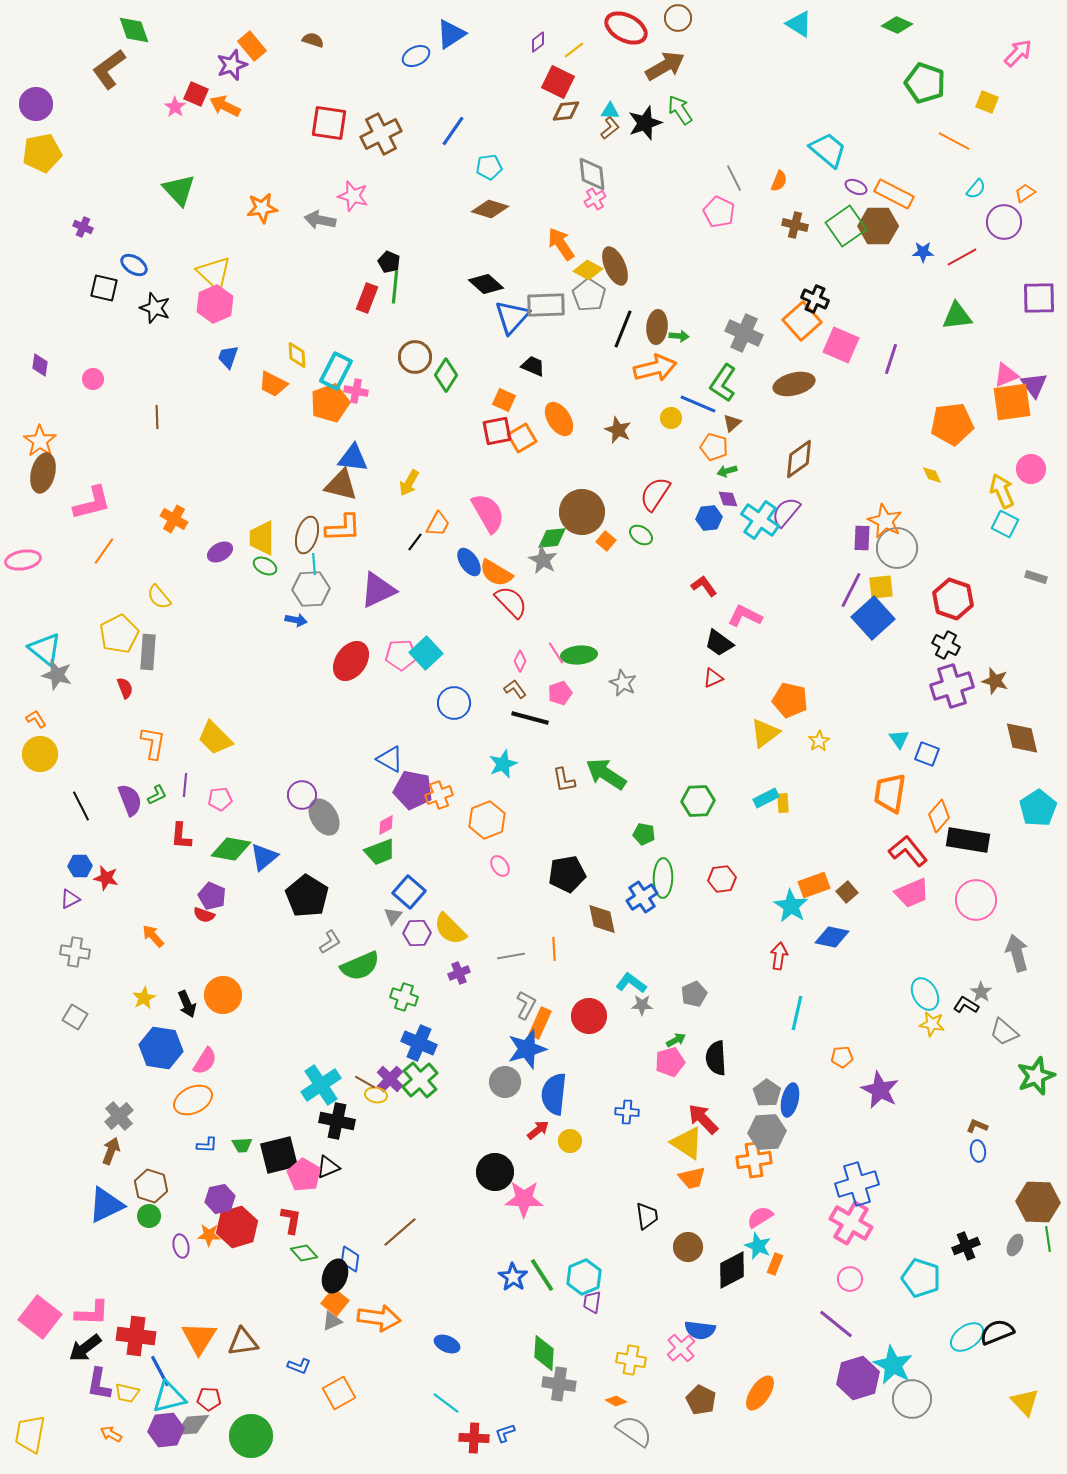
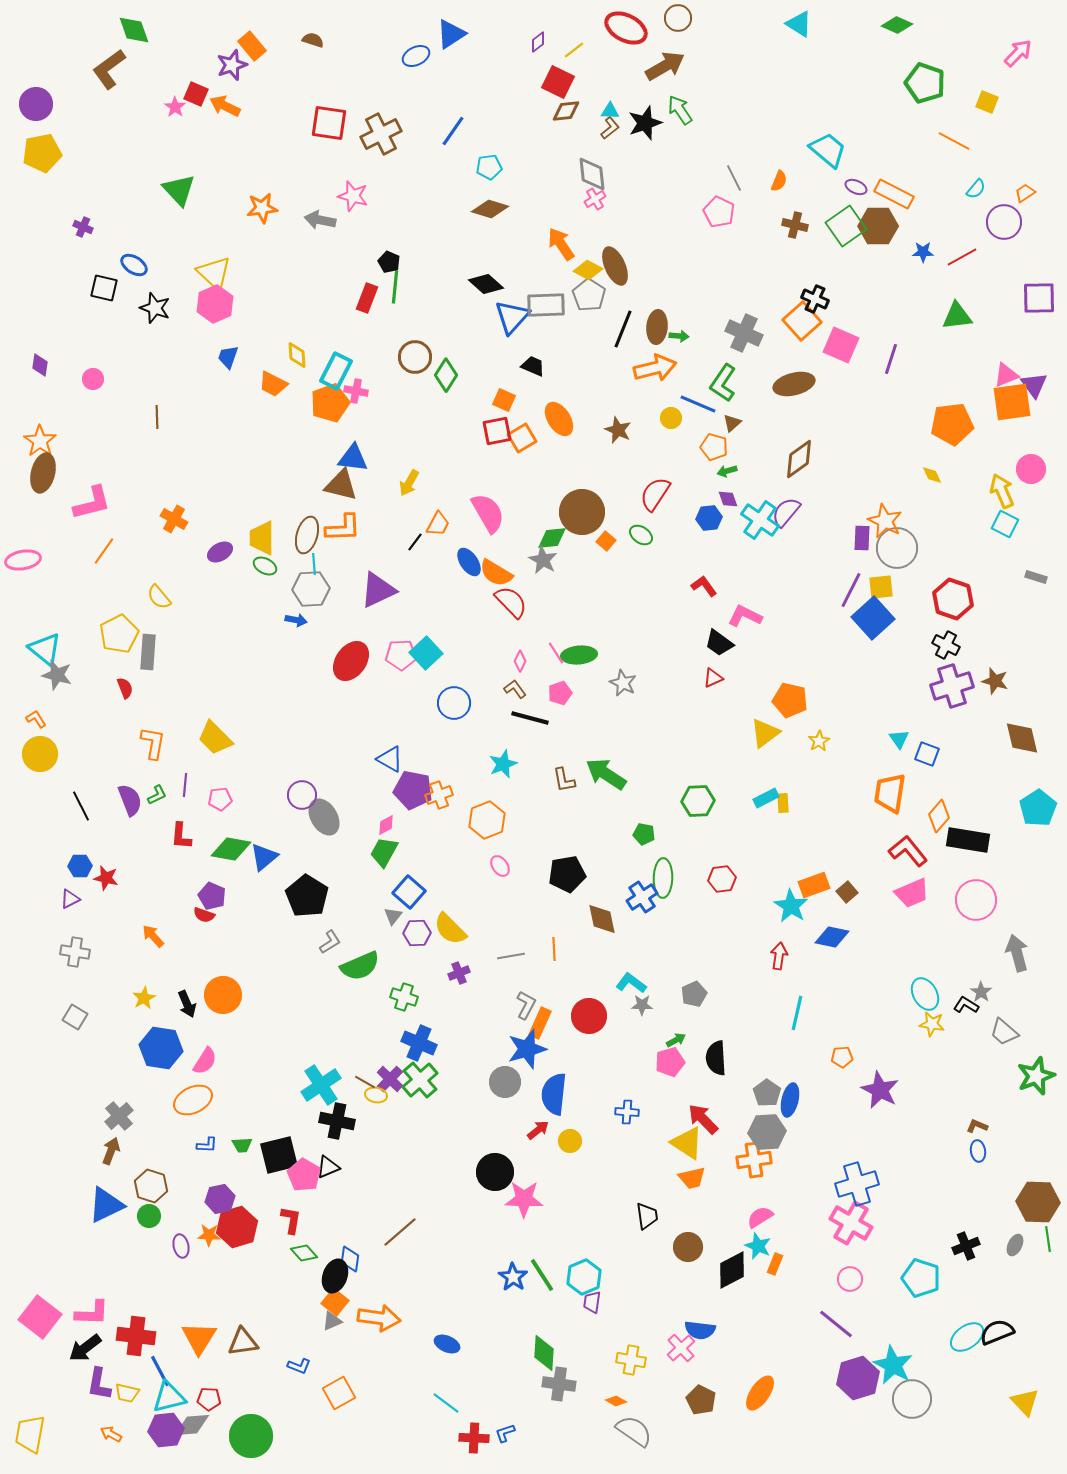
green trapezoid at (380, 852): moved 4 px right; rotated 140 degrees clockwise
